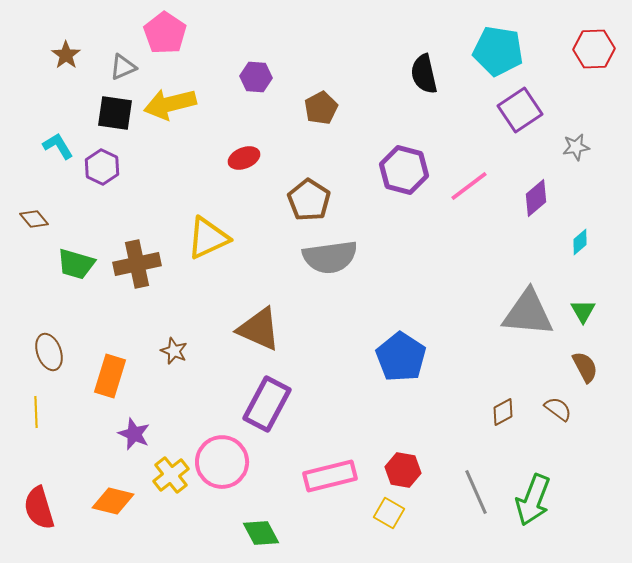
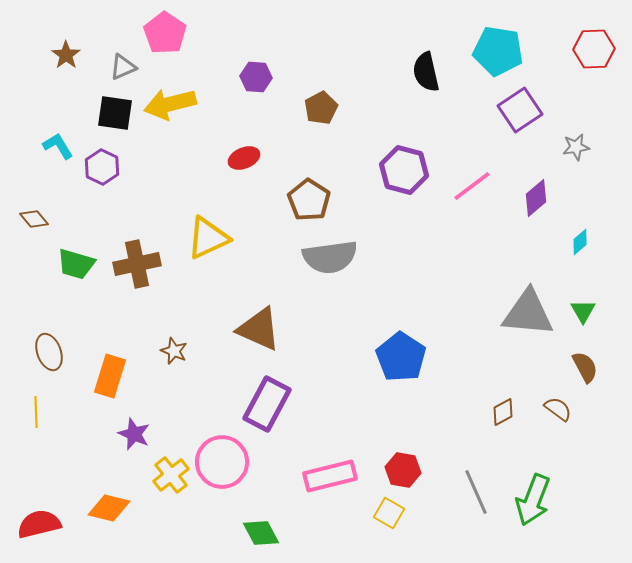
black semicircle at (424, 74): moved 2 px right, 2 px up
pink line at (469, 186): moved 3 px right
orange diamond at (113, 501): moved 4 px left, 7 px down
red semicircle at (39, 508): moved 16 px down; rotated 93 degrees clockwise
